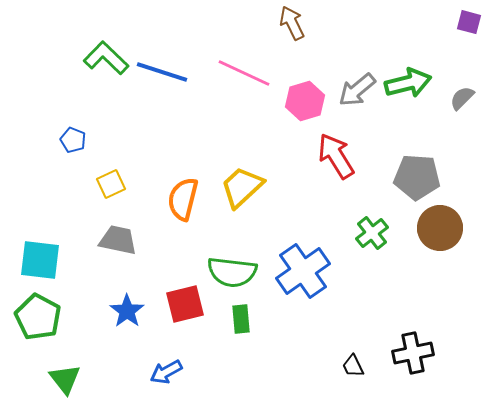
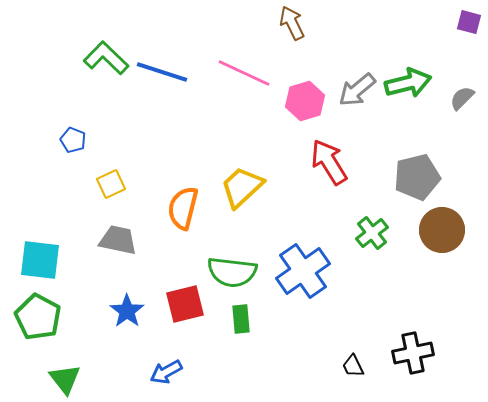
red arrow: moved 7 px left, 6 px down
gray pentagon: rotated 18 degrees counterclockwise
orange semicircle: moved 9 px down
brown circle: moved 2 px right, 2 px down
